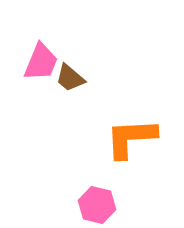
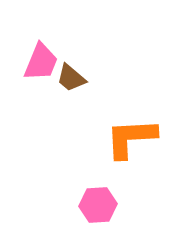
brown trapezoid: moved 1 px right
pink hexagon: moved 1 px right; rotated 18 degrees counterclockwise
